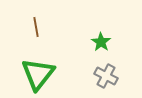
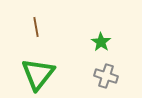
gray cross: rotated 10 degrees counterclockwise
